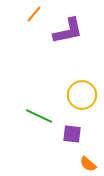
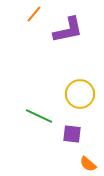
purple L-shape: moved 1 px up
yellow circle: moved 2 px left, 1 px up
